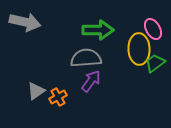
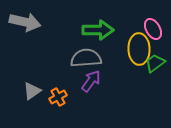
gray triangle: moved 4 px left
